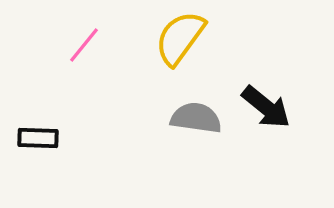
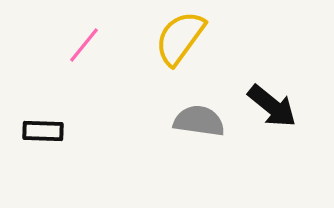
black arrow: moved 6 px right, 1 px up
gray semicircle: moved 3 px right, 3 px down
black rectangle: moved 5 px right, 7 px up
